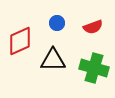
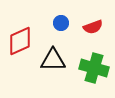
blue circle: moved 4 px right
